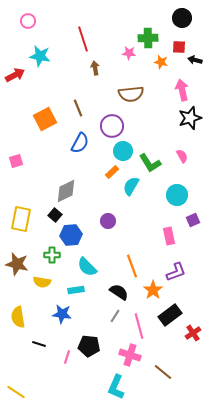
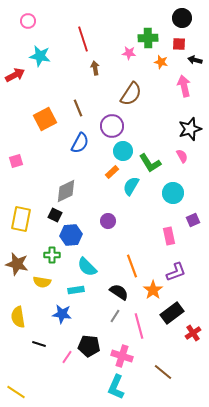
red square at (179, 47): moved 3 px up
pink arrow at (182, 90): moved 2 px right, 4 px up
brown semicircle at (131, 94): rotated 50 degrees counterclockwise
black star at (190, 118): moved 11 px down
cyan circle at (177, 195): moved 4 px left, 2 px up
black square at (55, 215): rotated 16 degrees counterclockwise
black rectangle at (170, 315): moved 2 px right, 2 px up
pink cross at (130, 355): moved 8 px left, 1 px down
pink line at (67, 357): rotated 16 degrees clockwise
